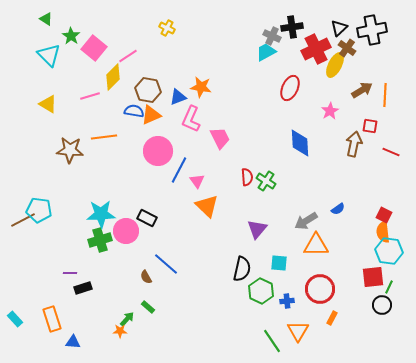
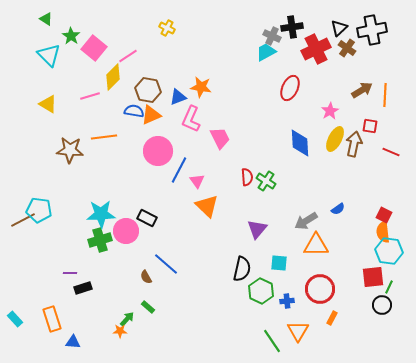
yellow ellipse at (335, 65): moved 74 px down
